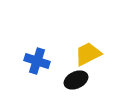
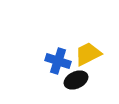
blue cross: moved 21 px right
